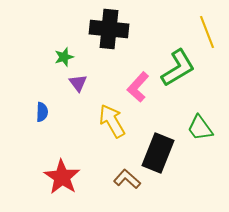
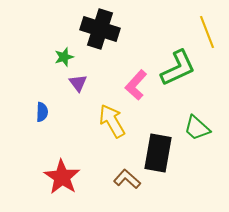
black cross: moved 9 px left; rotated 12 degrees clockwise
green L-shape: rotated 6 degrees clockwise
pink L-shape: moved 2 px left, 2 px up
green trapezoid: moved 3 px left; rotated 12 degrees counterclockwise
black rectangle: rotated 12 degrees counterclockwise
